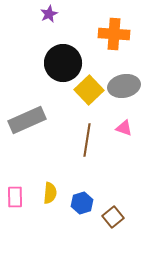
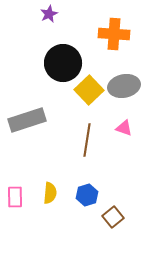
gray rectangle: rotated 6 degrees clockwise
blue hexagon: moved 5 px right, 8 px up
